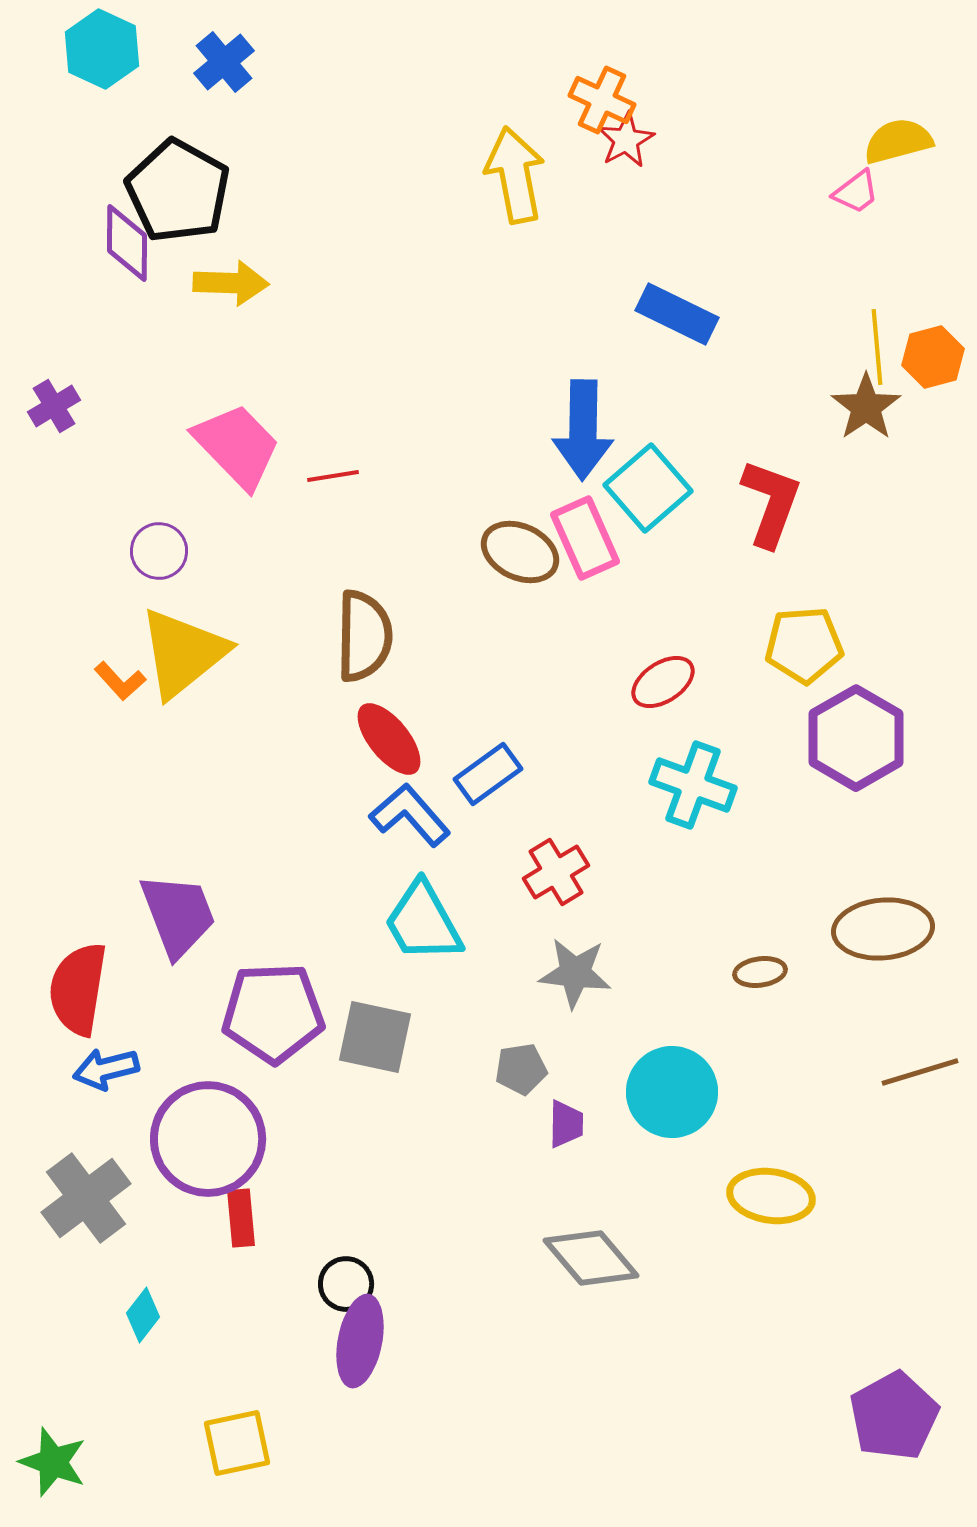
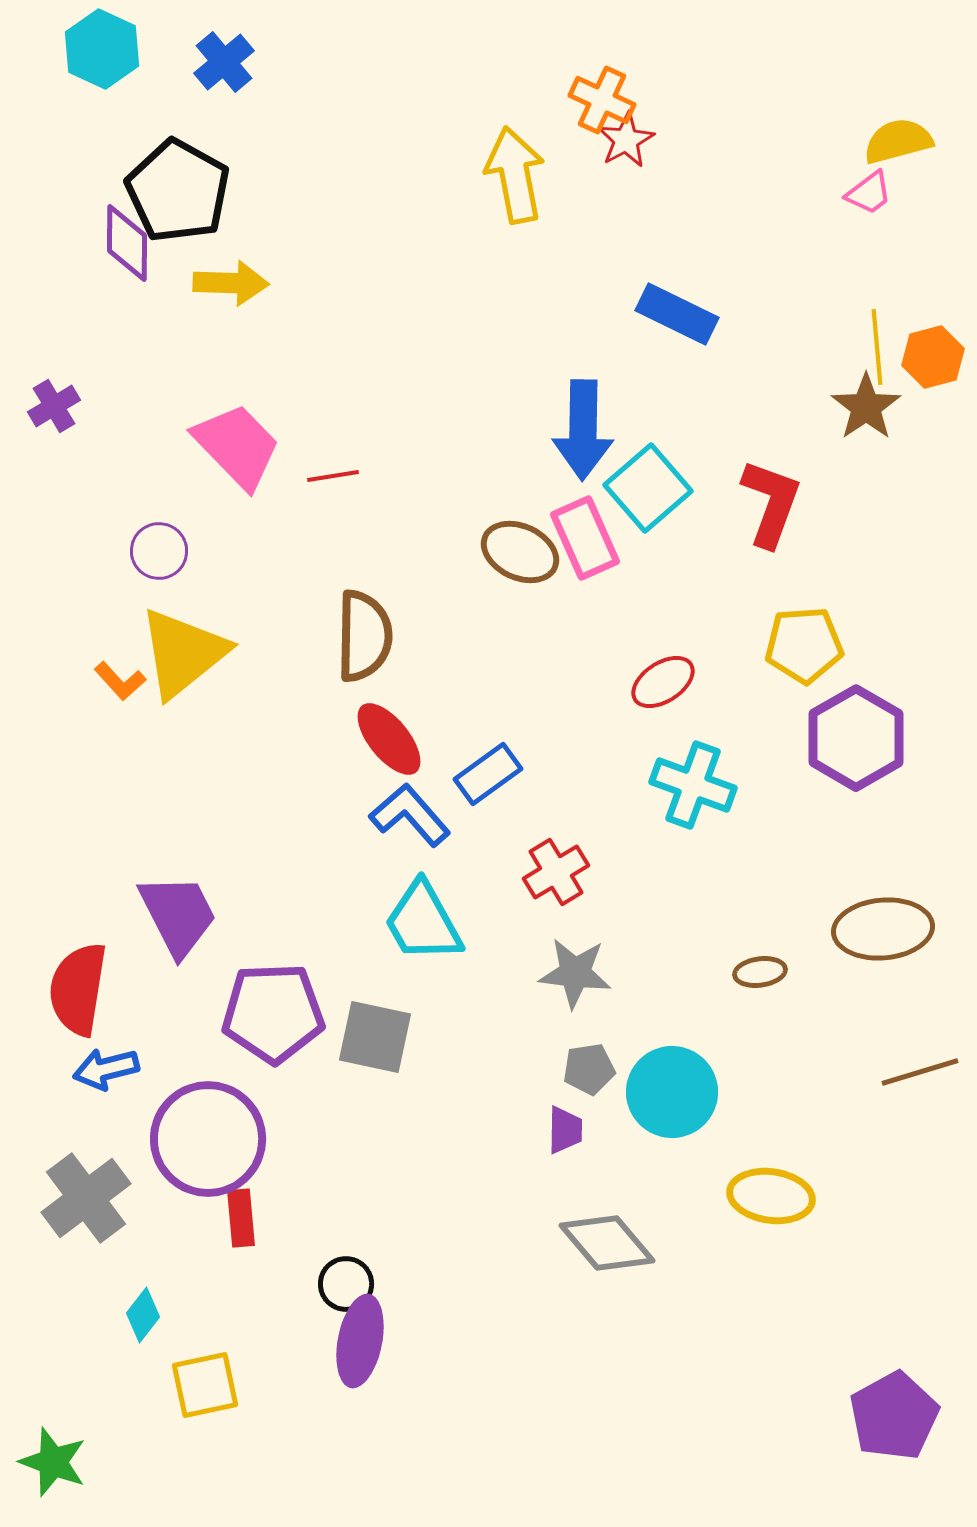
pink trapezoid at (856, 192): moved 13 px right, 1 px down
purple trapezoid at (178, 915): rotated 6 degrees counterclockwise
gray pentagon at (521, 1069): moved 68 px right
purple trapezoid at (566, 1124): moved 1 px left, 6 px down
gray diamond at (591, 1258): moved 16 px right, 15 px up
yellow square at (237, 1443): moved 32 px left, 58 px up
